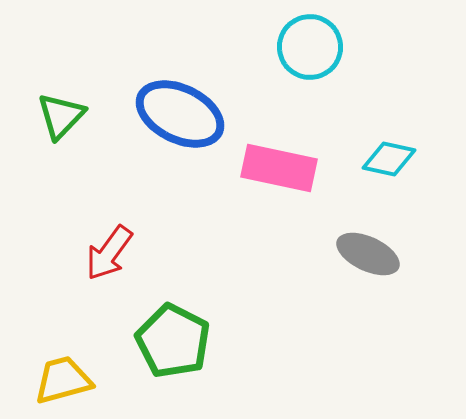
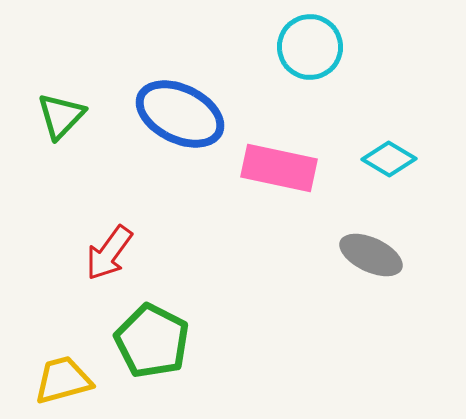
cyan diamond: rotated 18 degrees clockwise
gray ellipse: moved 3 px right, 1 px down
green pentagon: moved 21 px left
